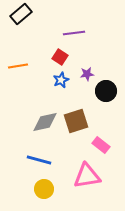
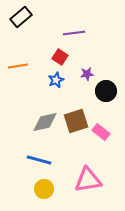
black rectangle: moved 3 px down
blue star: moved 5 px left
pink rectangle: moved 13 px up
pink triangle: moved 1 px right, 4 px down
